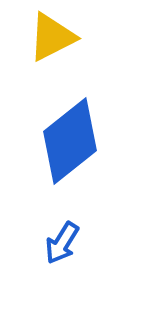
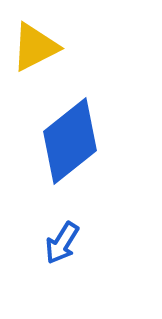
yellow triangle: moved 17 px left, 10 px down
